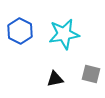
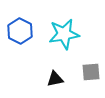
gray square: moved 2 px up; rotated 18 degrees counterclockwise
